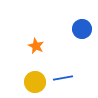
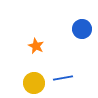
yellow circle: moved 1 px left, 1 px down
